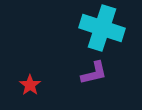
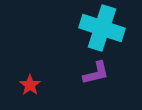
purple L-shape: moved 2 px right
